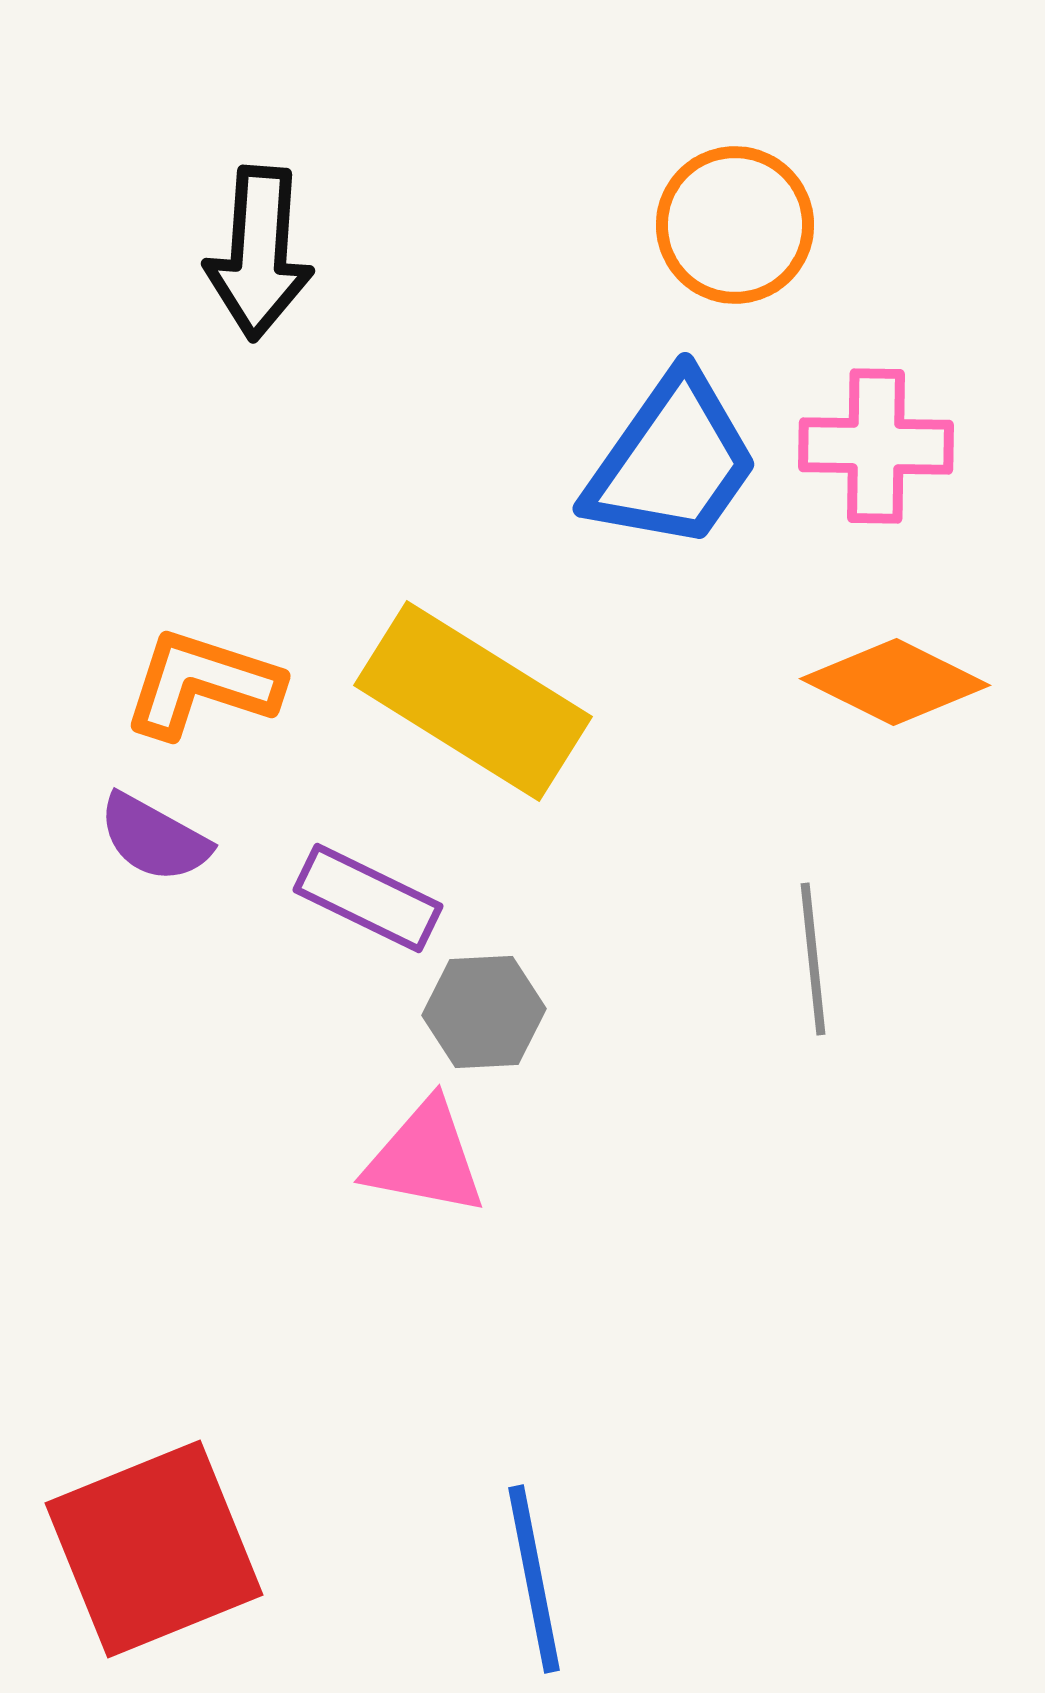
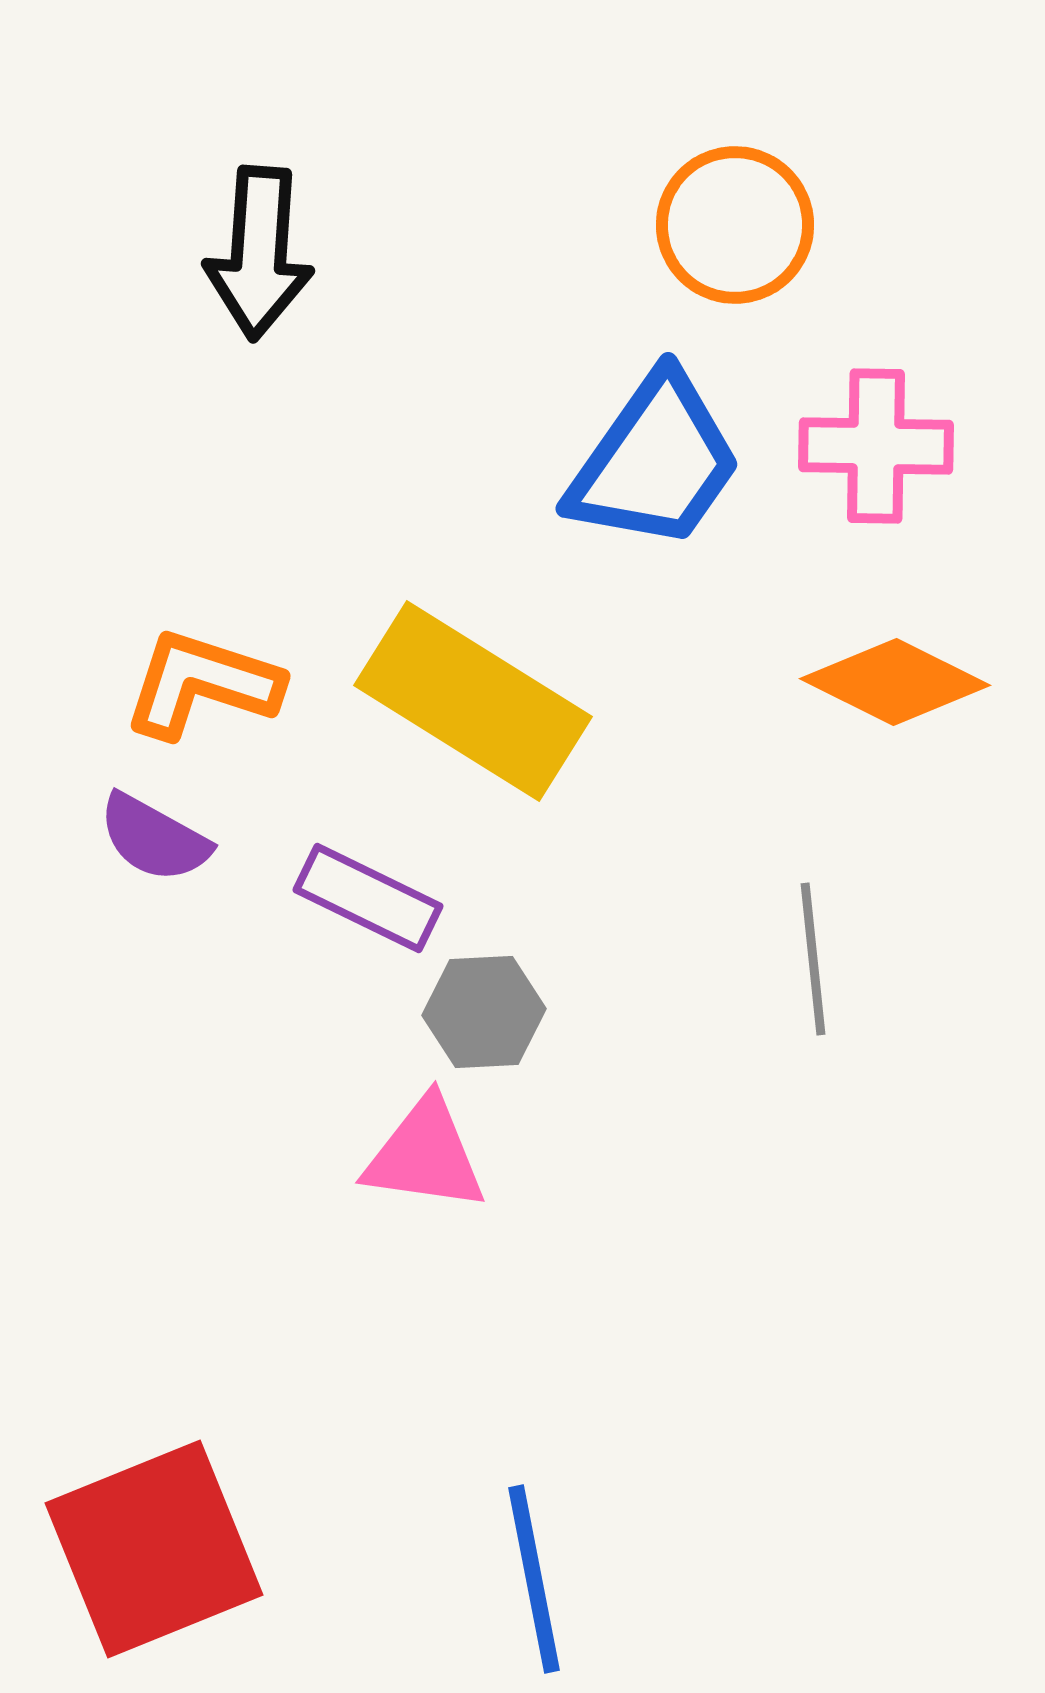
blue trapezoid: moved 17 px left
pink triangle: moved 3 px up; rotated 3 degrees counterclockwise
